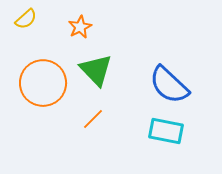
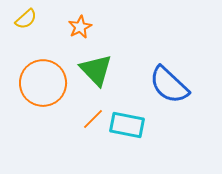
cyan rectangle: moved 39 px left, 6 px up
